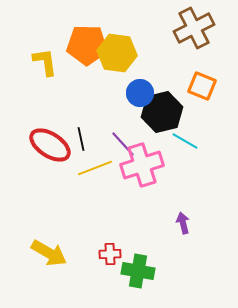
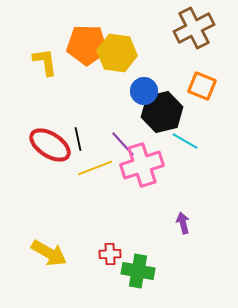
blue circle: moved 4 px right, 2 px up
black line: moved 3 px left
